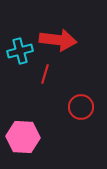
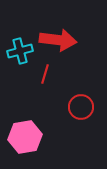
pink hexagon: moved 2 px right; rotated 12 degrees counterclockwise
